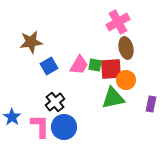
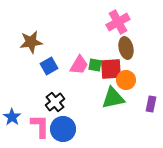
blue circle: moved 1 px left, 2 px down
